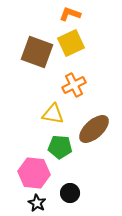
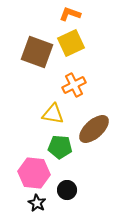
black circle: moved 3 px left, 3 px up
